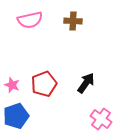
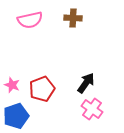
brown cross: moved 3 px up
red pentagon: moved 2 px left, 5 px down
pink cross: moved 9 px left, 10 px up
